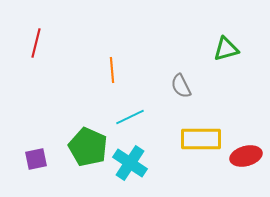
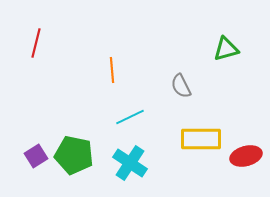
green pentagon: moved 14 px left, 8 px down; rotated 12 degrees counterclockwise
purple square: moved 3 px up; rotated 20 degrees counterclockwise
